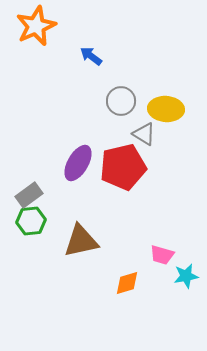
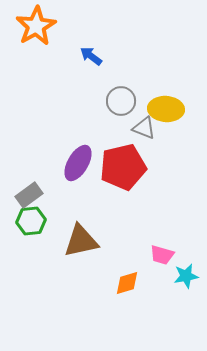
orange star: rotated 6 degrees counterclockwise
gray triangle: moved 6 px up; rotated 10 degrees counterclockwise
